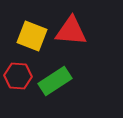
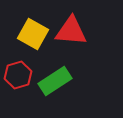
yellow square: moved 1 px right, 2 px up; rotated 8 degrees clockwise
red hexagon: moved 1 px up; rotated 20 degrees counterclockwise
